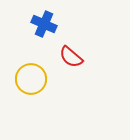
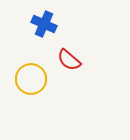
red semicircle: moved 2 px left, 3 px down
